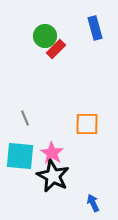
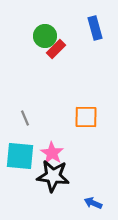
orange square: moved 1 px left, 7 px up
black star: rotated 20 degrees counterclockwise
blue arrow: rotated 42 degrees counterclockwise
